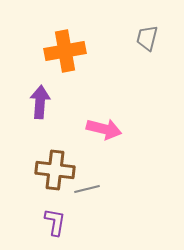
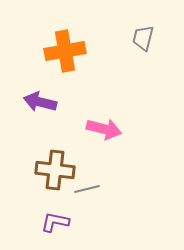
gray trapezoid: moved 4 px left
purple arrow: rotated 80 degrees counterclockwise
purple L-shape: rotated 88 degrees counterclockwise
